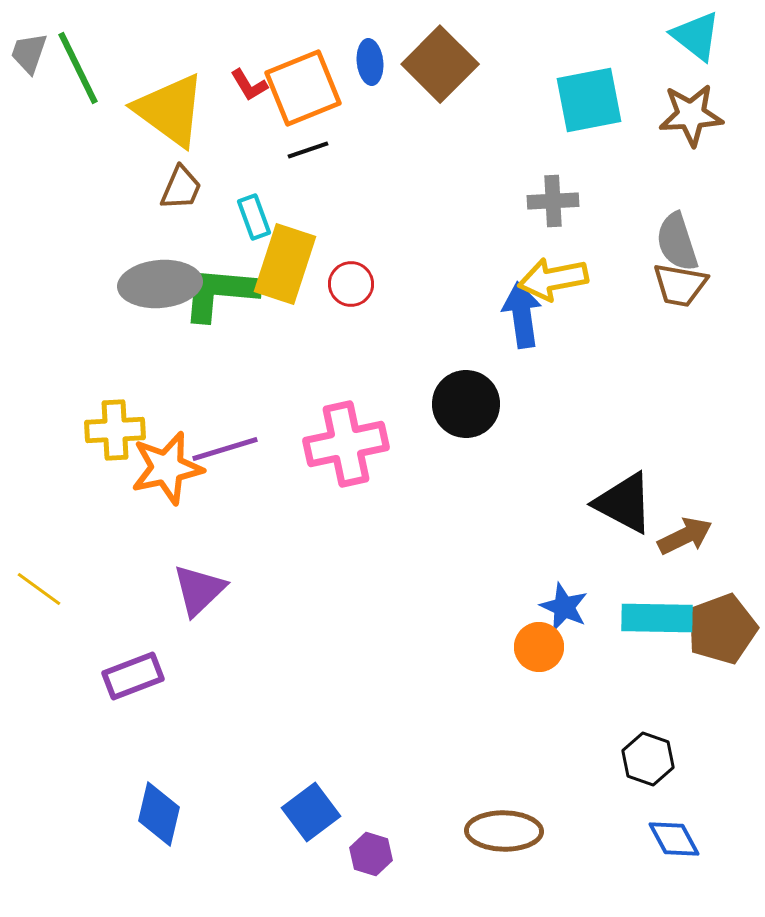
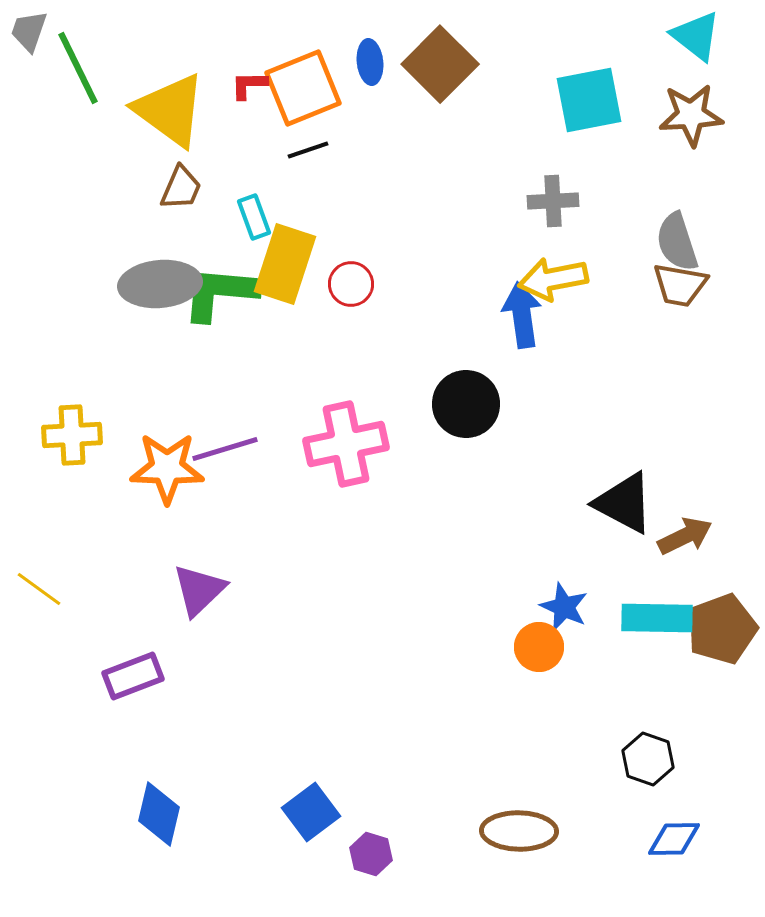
gray trapezoid at (29, 53): moved 22 px up
red L-shape at (249, 85): rotated 120 degrees clockwise
yellow cross at (115, 430): moved 43 px left, 5 px down
orange star at (167, 468): rotated 14 degrees clockwise
brown ellipse at (504, 831): moved 15 px right
blue diamond at (674, 839): rotated 62 degrees counterclockwise
